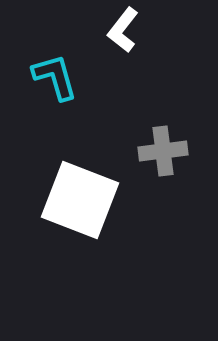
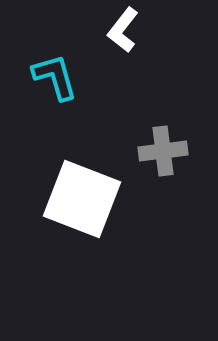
white square: moved 2 px right, 1 px up
